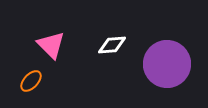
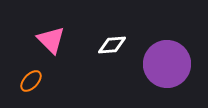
pink triangle: moved 5 px up
